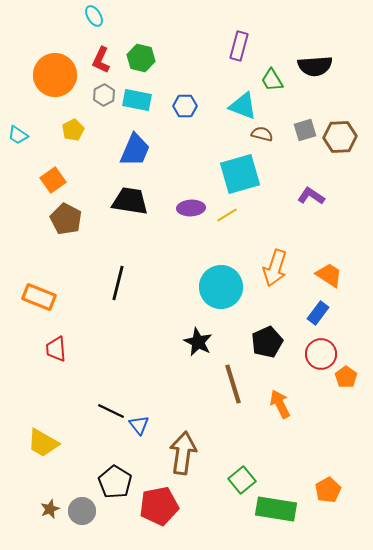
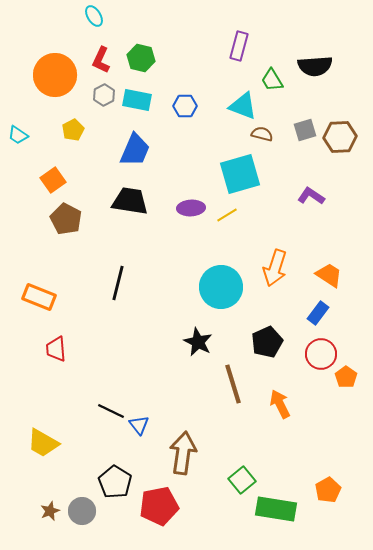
brown star at (50, 509): moved 2 px down
